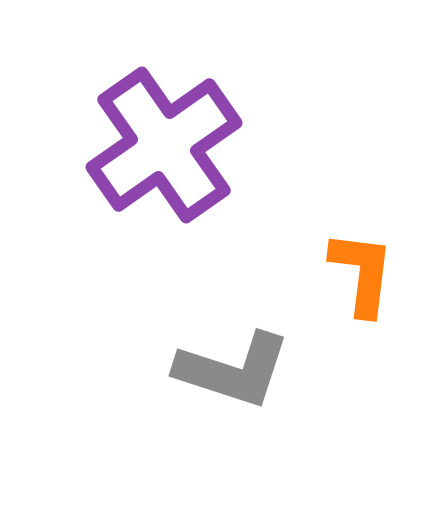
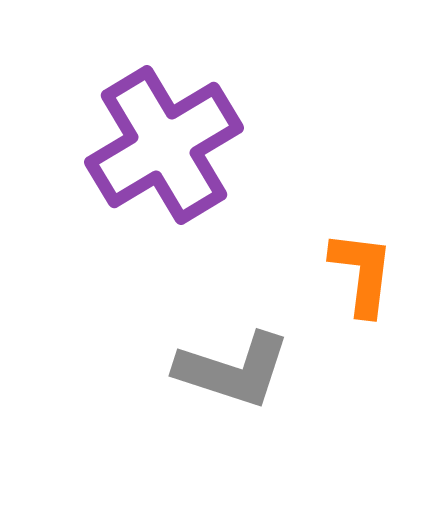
purple cross: rotated 4 degrees clockwise
